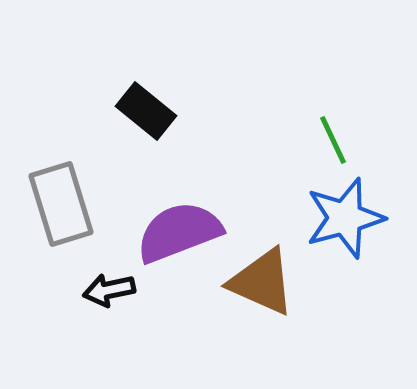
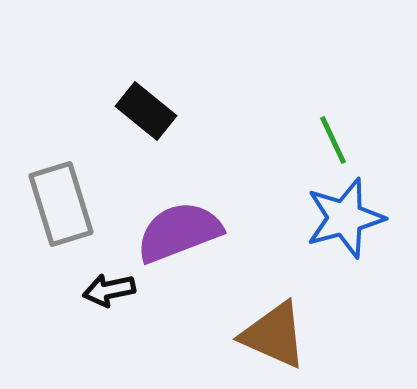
brown triangle: moved 12 px right, 53 px down
